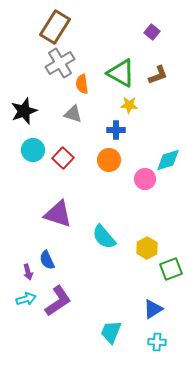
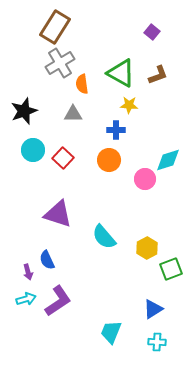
gray triangle: rotated 18 degrees counterclockwise
